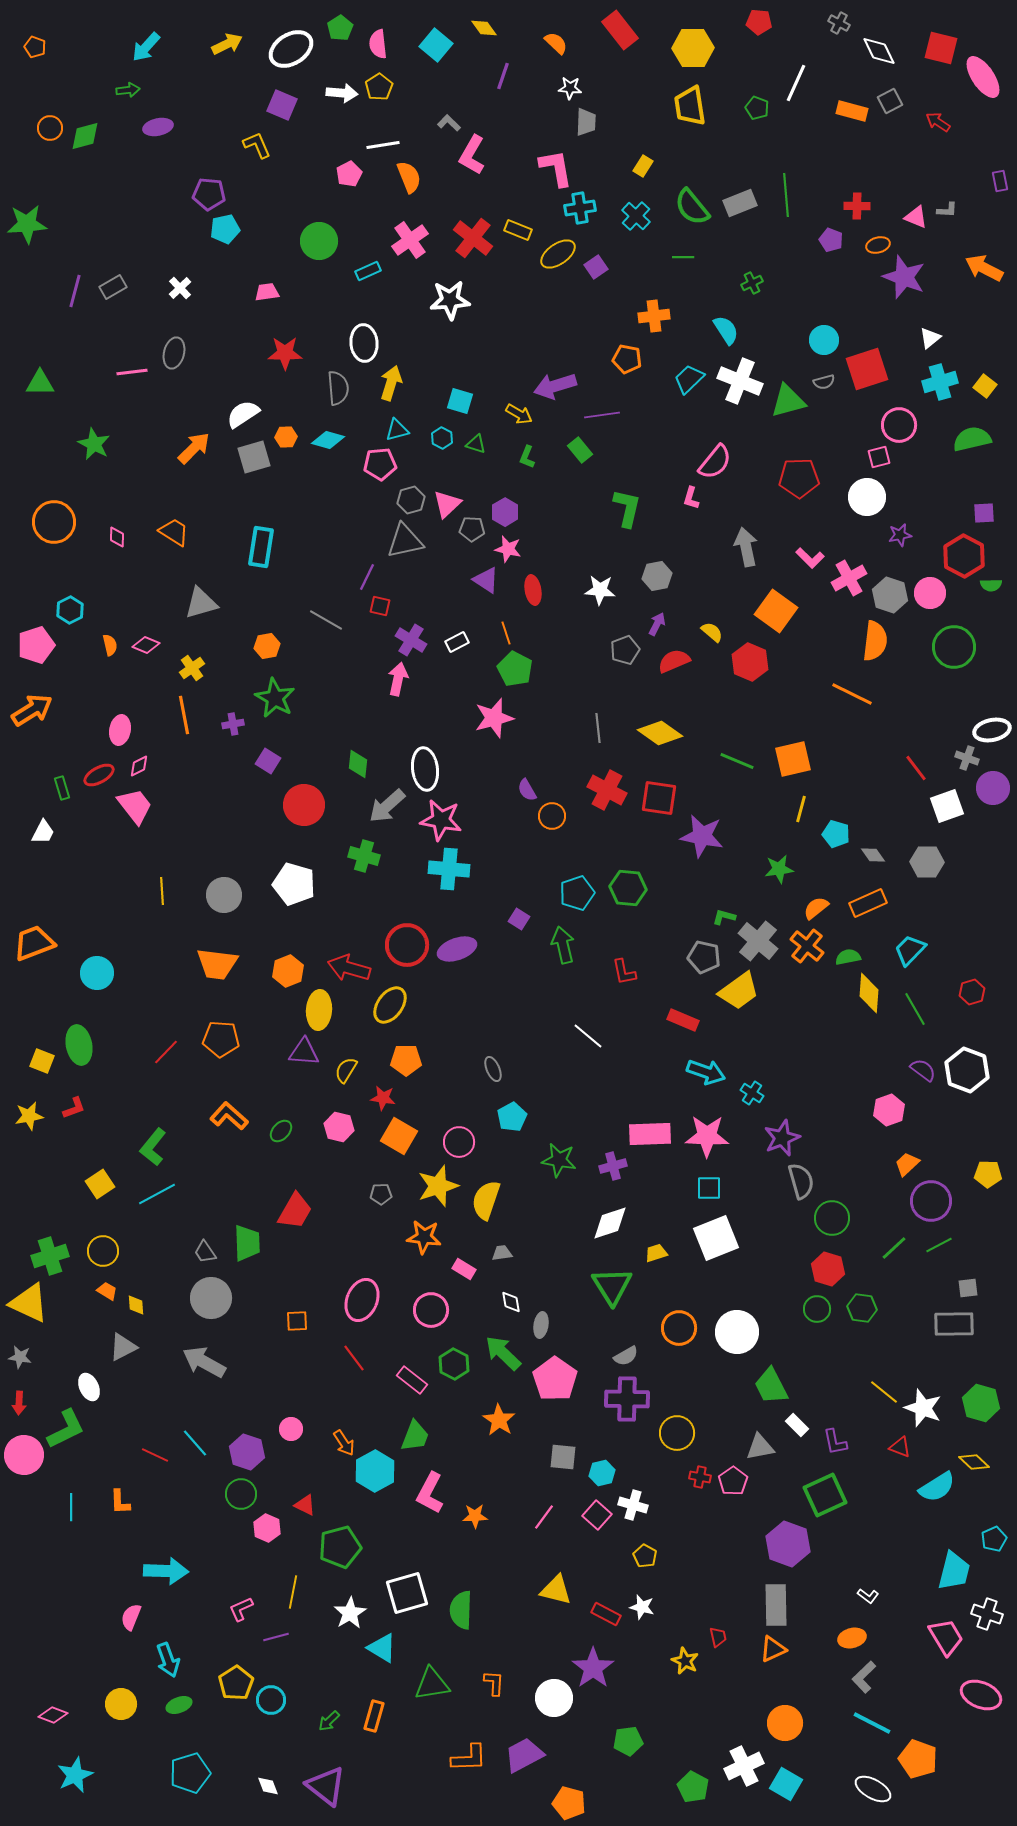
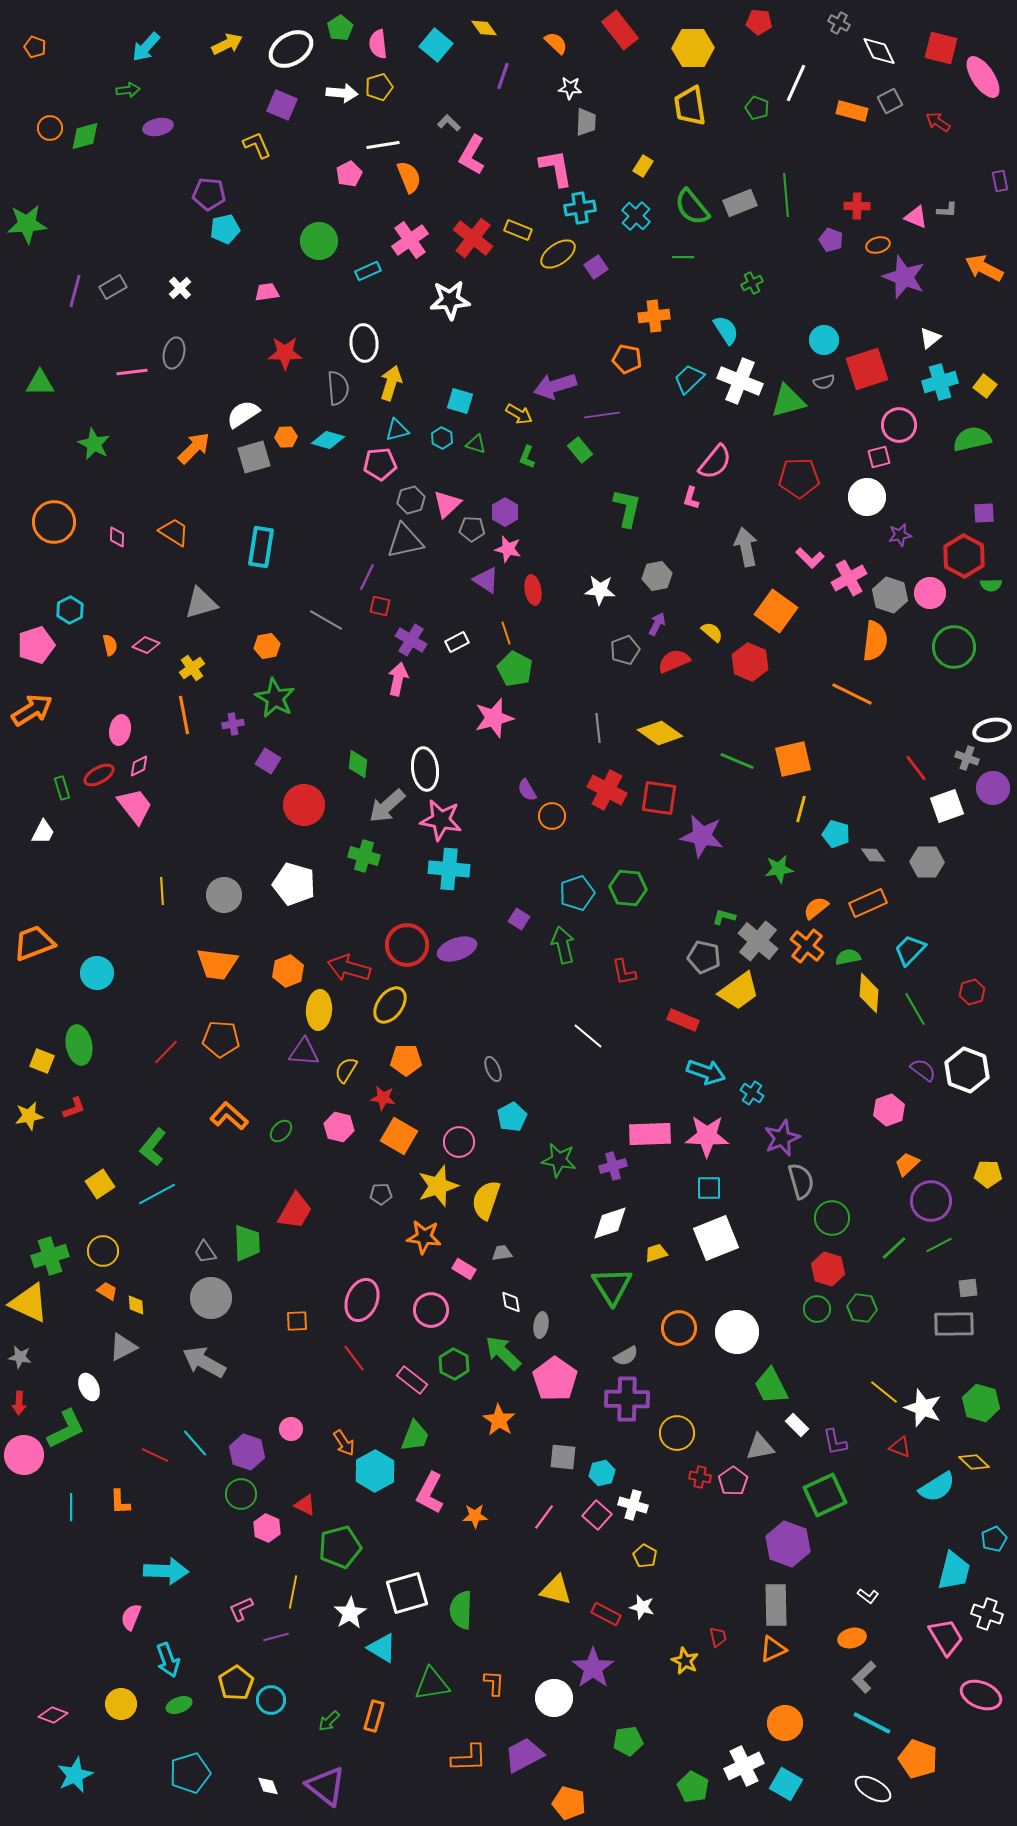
yellow pentagon at (379, 87): rotated 16 degrees clockwise
